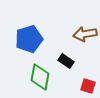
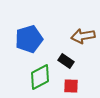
brown arrow: moved 2 px left, 2 px down
green diamond: rotated 52 degrees clockwise
red square: moved 17 px left; rotated 14 degrees counterclockwise
